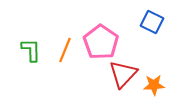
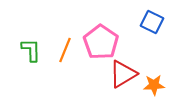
red triangle: rotated 16 degrees clockwise
